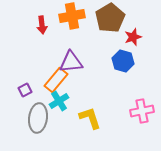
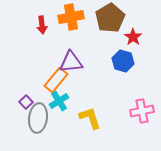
orange cross: moved 1 px left, 1 px down
red star: rotated 18 degrees counterclockwise
purple square: moved 1 px right, 12 px down; rotated 16 degrees counterclockwise
